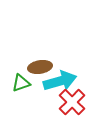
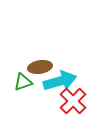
green triangle: moved 2 px right, 1 px up
red cross: moved 1 px right, 1 px up
